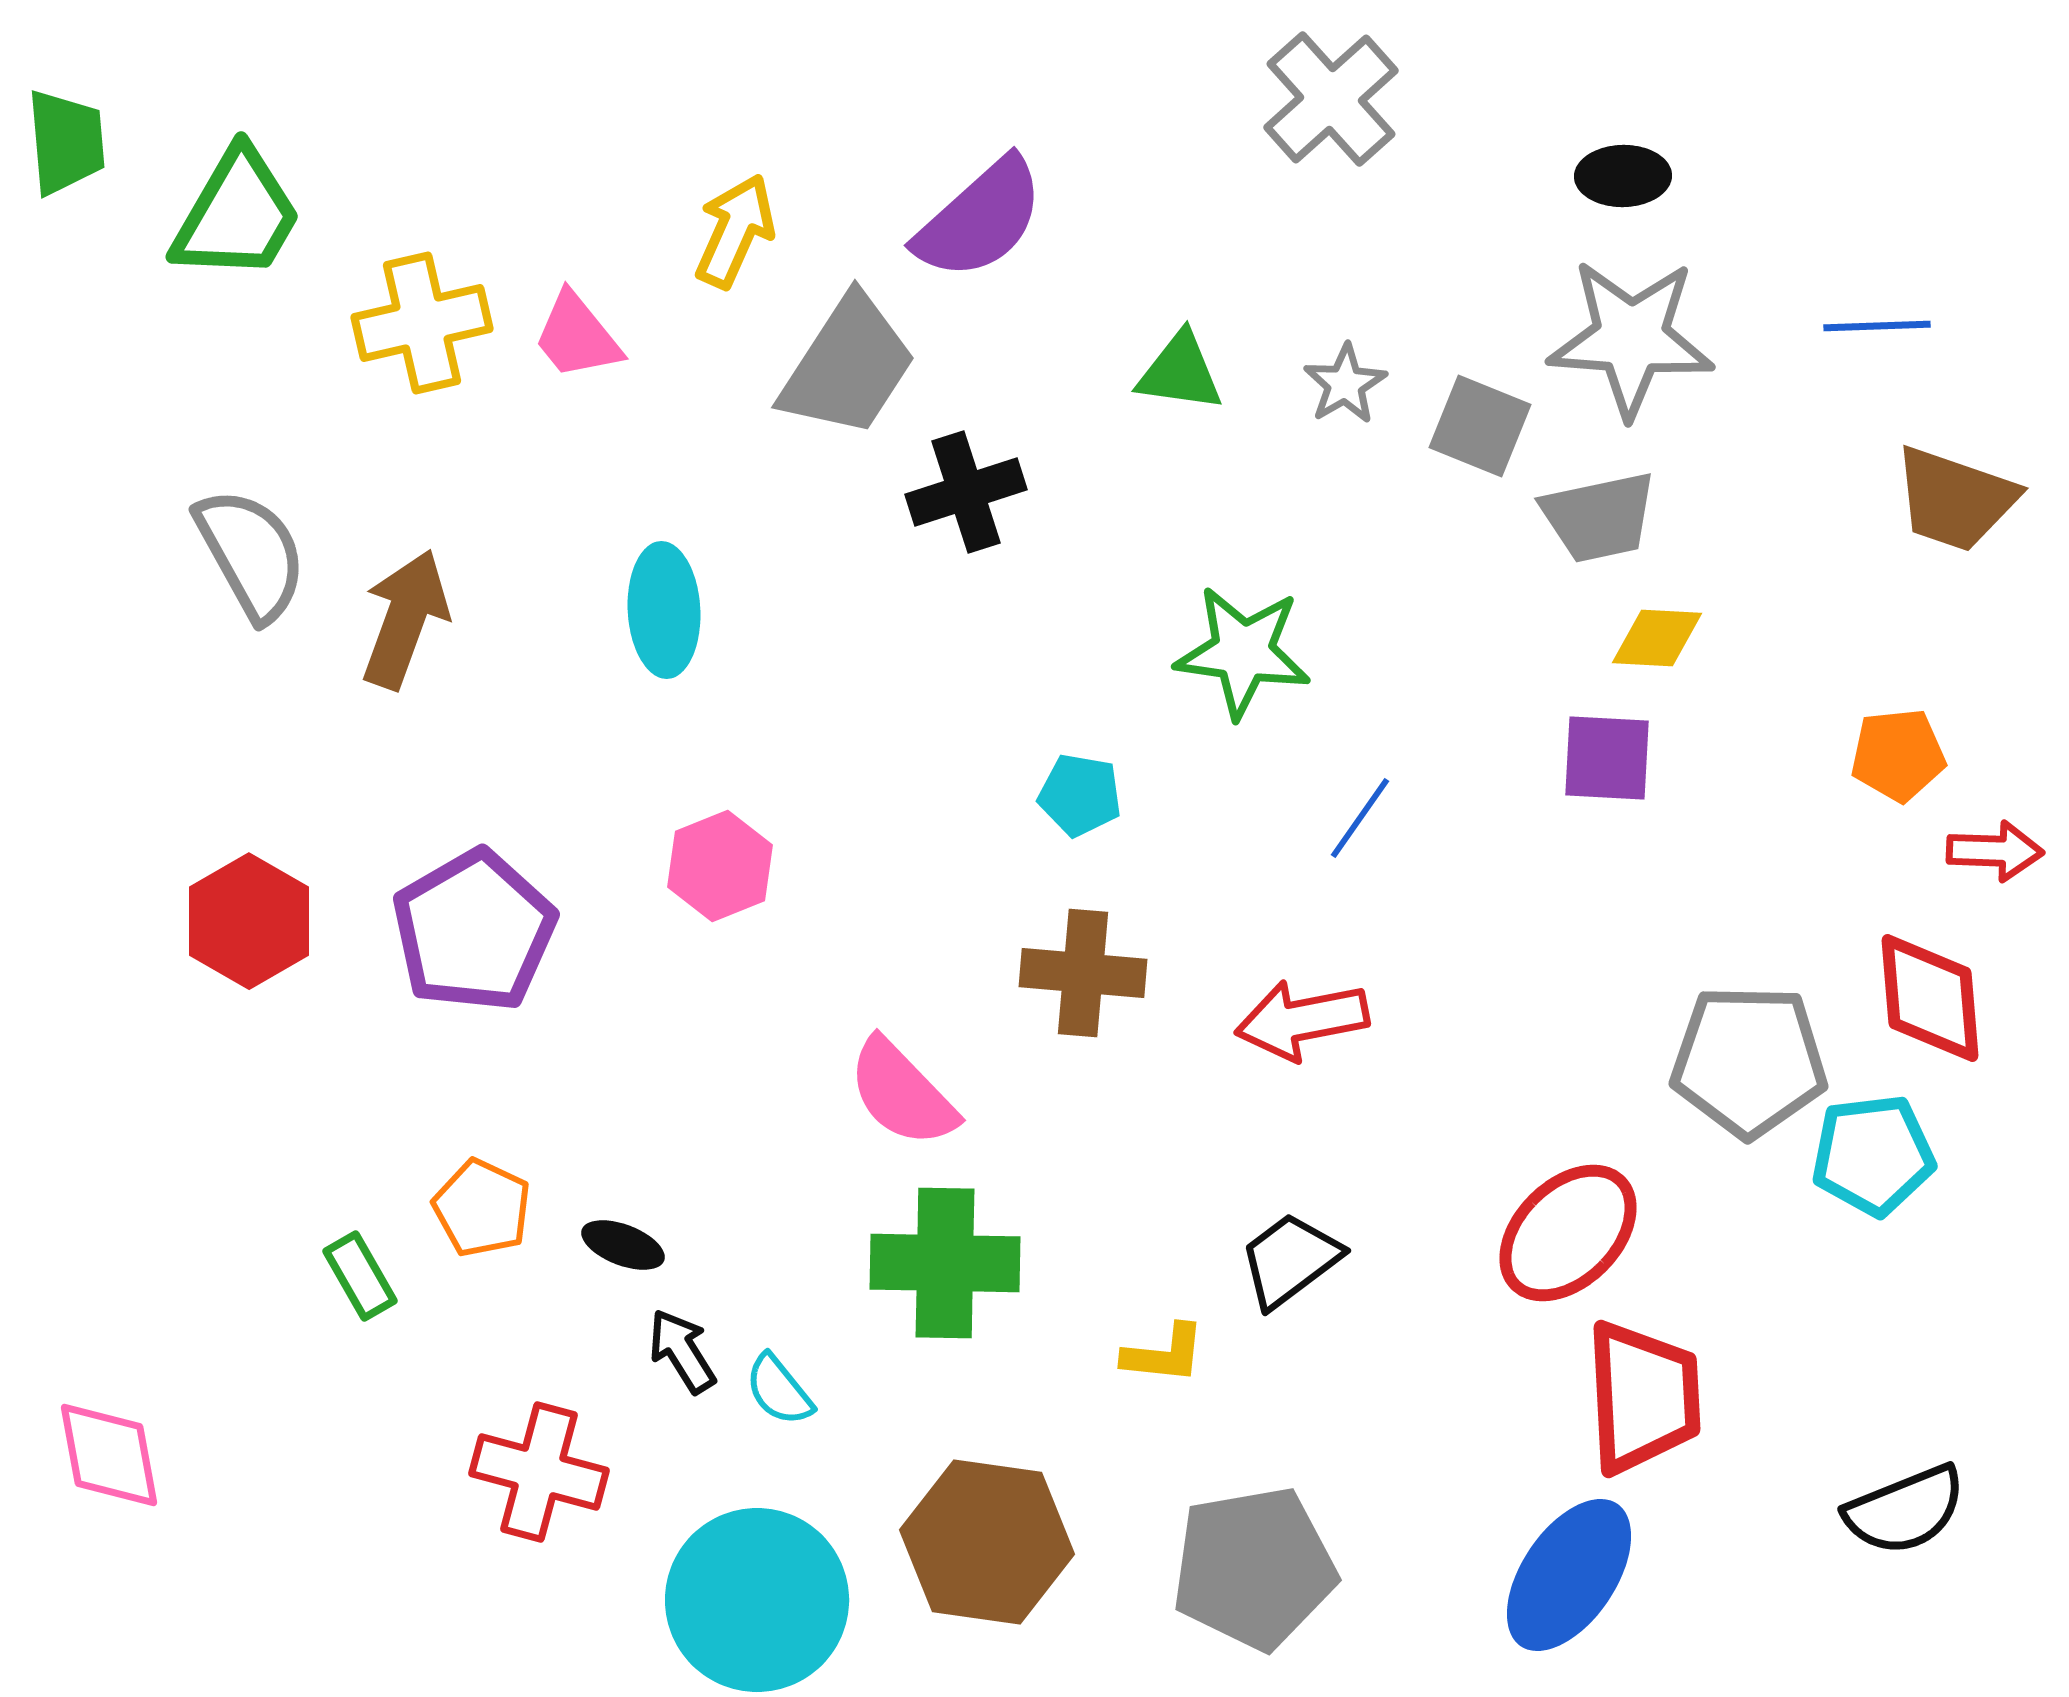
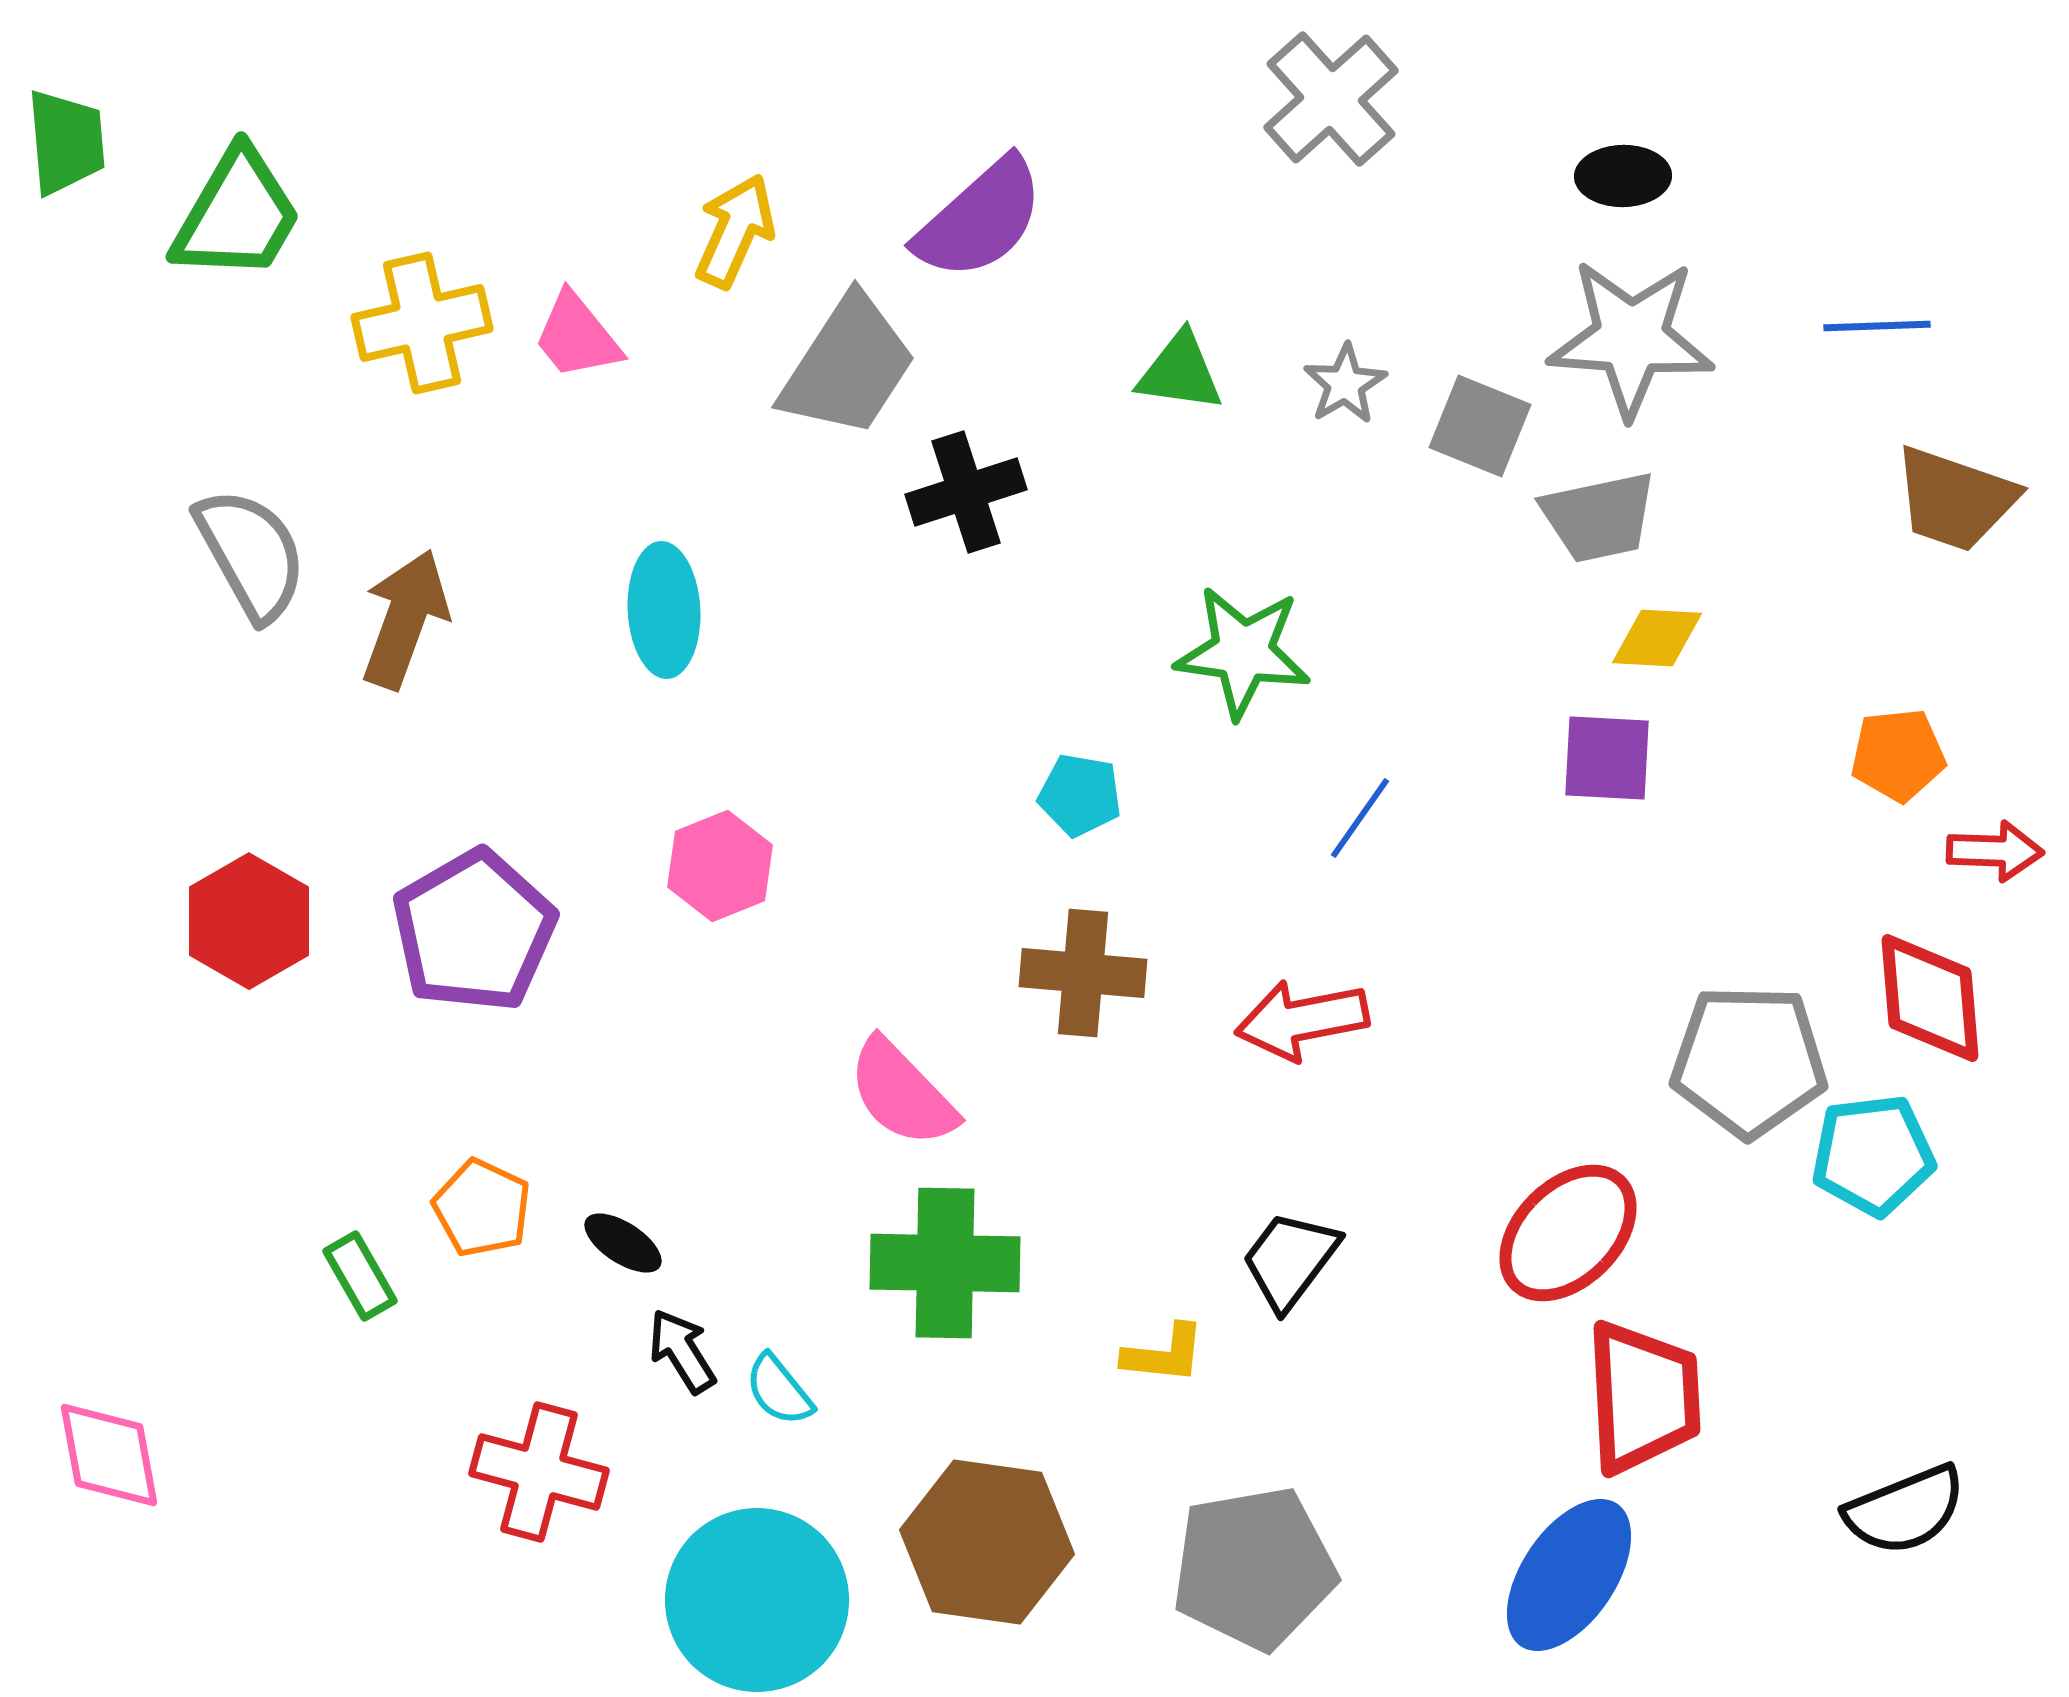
black ellipse at (623, 1245): moved 2 px up; rotated 12 degrees clockwise
black trapezoid at (1290, 1260): rotated 16 degrees counterclockwise
